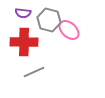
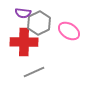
gray hexagon: moved 10 px left, 3 px down; rotated 20 degrees clockwise
pink ellipse: moved 1 px down; rotated 10 degrees counterclockwise
